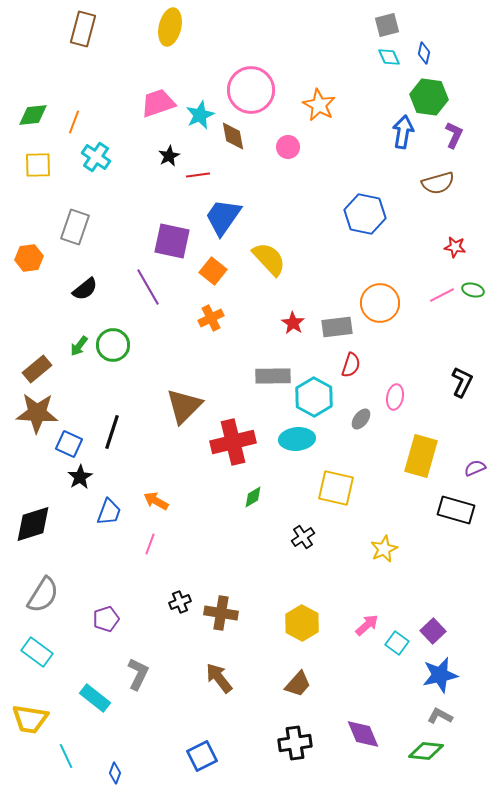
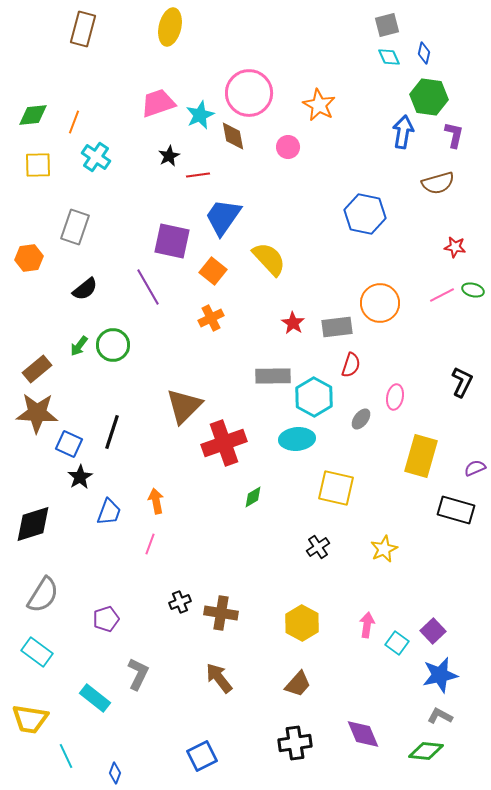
pink circle at (251, 90): moved 2 px left, 3 px down
purple L-shape at (454, 135): rotated 12 degrees counterclockwise
red cross at (233, 442): moved 9 px left, 1 px down; rotated 6 degrees counterclockwise
orange arrow at (156, 501): rotated 50 degrees clockwise
black cross at (303, 537): moved 15 px right, 10 px down
pink arrow at (367, 625): rotated 40 degrees counterclockwise
